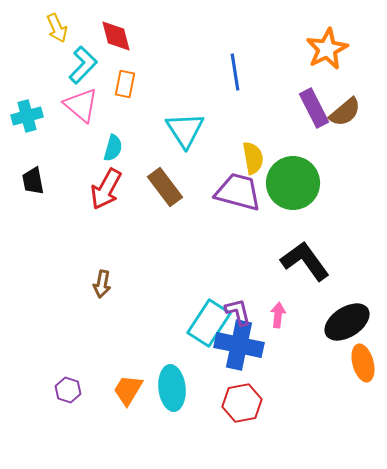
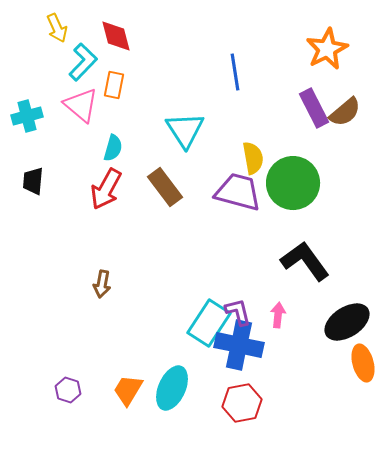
cyan L-shape: moved 3 px up
orange rectangle: moved 11 px left, 1 px down
black trapezoid: rotated 16 degrees clockwise
cyan ellipse: rotated 30 degrees clockwise
